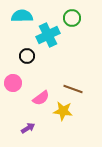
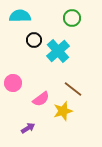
cyan semicircle: moved 2 px left
cyan cross: moved 10 px right, 16 px down; rotated 15 degrees counterclockwise
black circle: moved 7 px right, 16 px up
brown line: rotated 18 degrees clockwise
pink semicircle: moved 1 px down
yellow star: rotated 24 degrees counterclockwise
